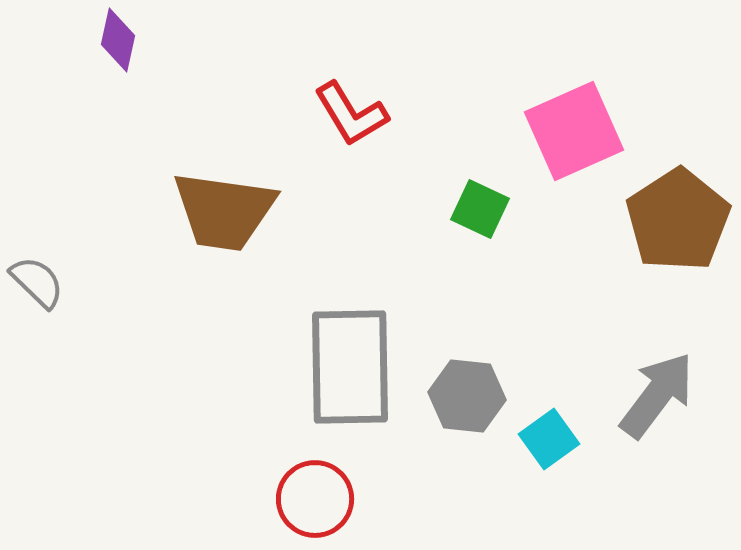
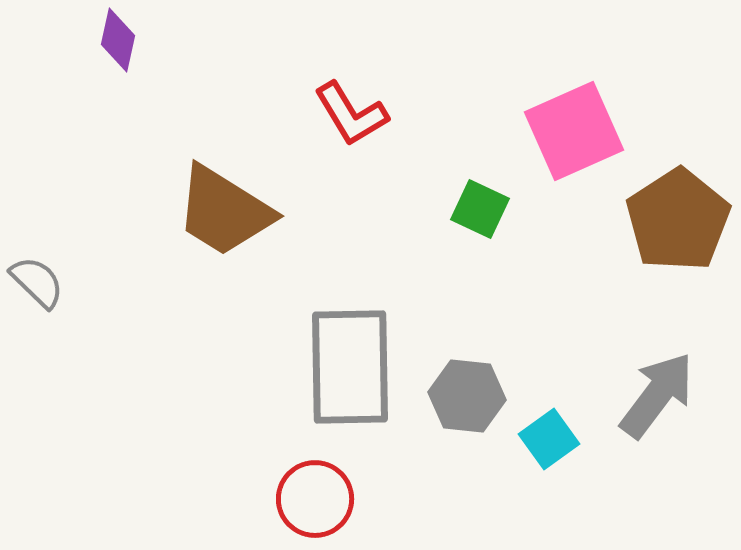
brown trapezoid: rotated 24 degrees clockwise
